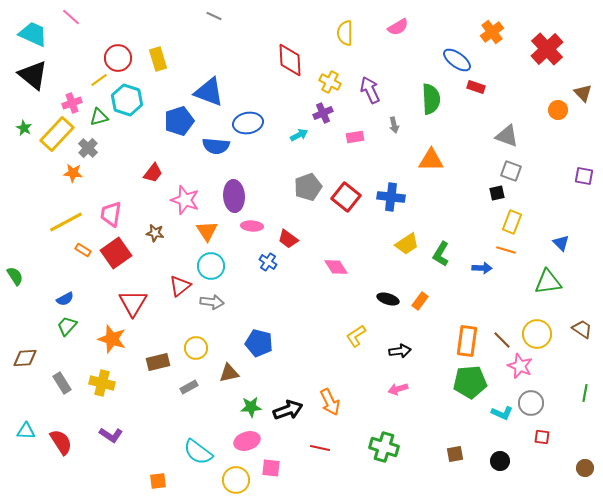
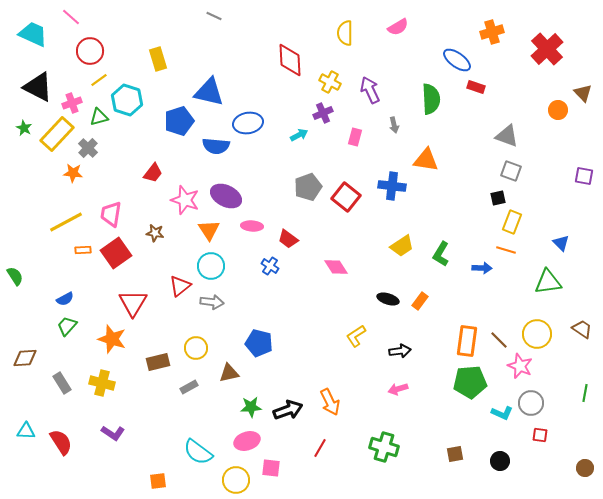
orange cross at (492, 32): rotated 20 degrees clockwise
red circle at (118, 58): moved 28 px left, 7 px up
black triangle at (33, 75): moved 5 px right, 12 px down; rotated 12 degrees counterclockwise
blue triangle at (209, 92): rotated 8 degrees counterclockwise
pink rectangle at (355, 137): rotated 66 degrees counterclockwise
orange triangle at (431, 160): moved 5 px left; rotated 8 degrees clockwise
black square at (497, 193): moved 1 px right, 5 px down
purple ellipse at (234, 196): moved 8 px left; rotated 60 degrees counterclockwise
blue cross at (391, 197): moved 1 px right, 11 px up
orange triangle at (207, 231): moved 2 px right, 1 px up
yellow trapezoid at (407, 244): moved 5 px left, 2 px down
orange rectangle at (83, 250): rotated 35 degrees counterclockwise
blue cross at (268, 262): moved 2 px right, 4 px down
brown line at (502, 340): moved 3 px left
purple L-shape at (111, 435): moved 2 px right, 2 px up
red square at (542, 437): moved 2 px left, 2 px up
red line at (320, 448): rotated 72 degrees counterclockwise
